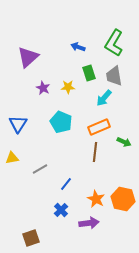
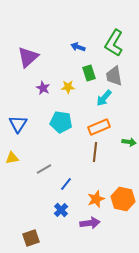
cyan pentagon: rotated 15 degrees counterclockwise
green arrow: moved 5 px right; rotated 16 degrees counterclockwise
gray line: moved 4 px right
orange star: rotated 24 degrees clockwise
purple arrow: moved 1 px right
